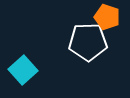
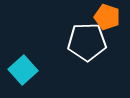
white pentagon: moved 1 px left
